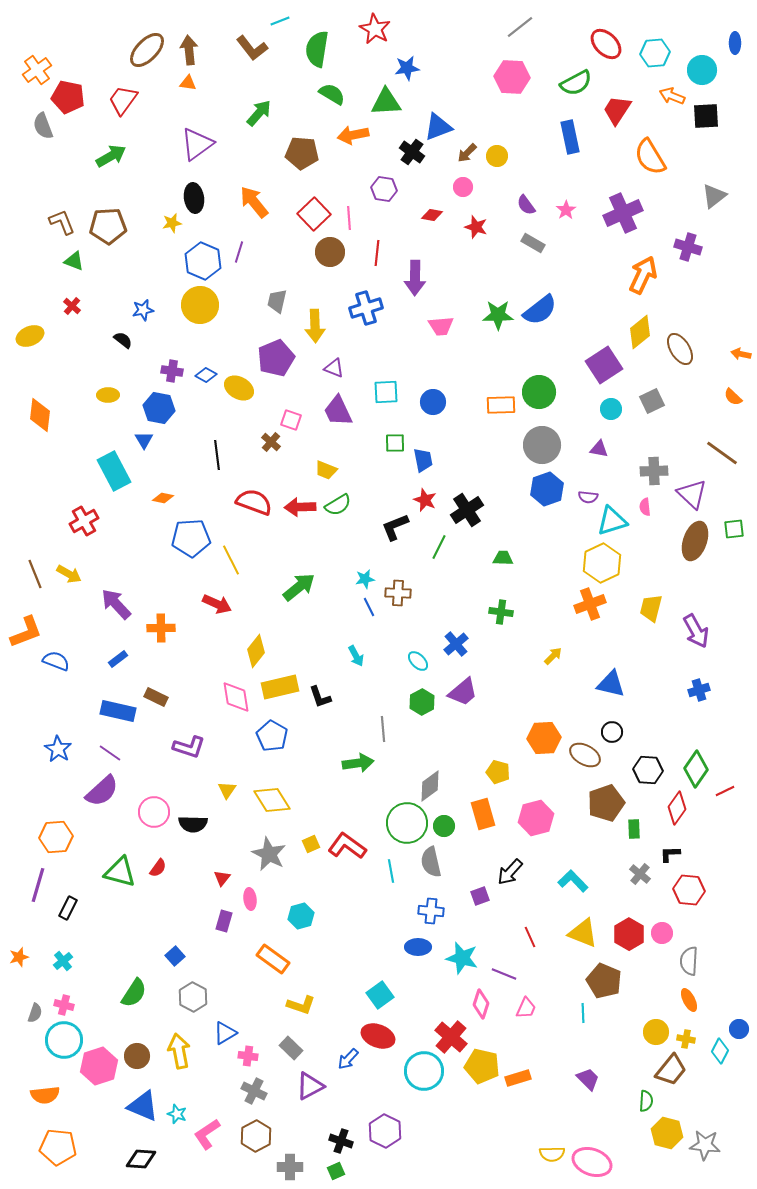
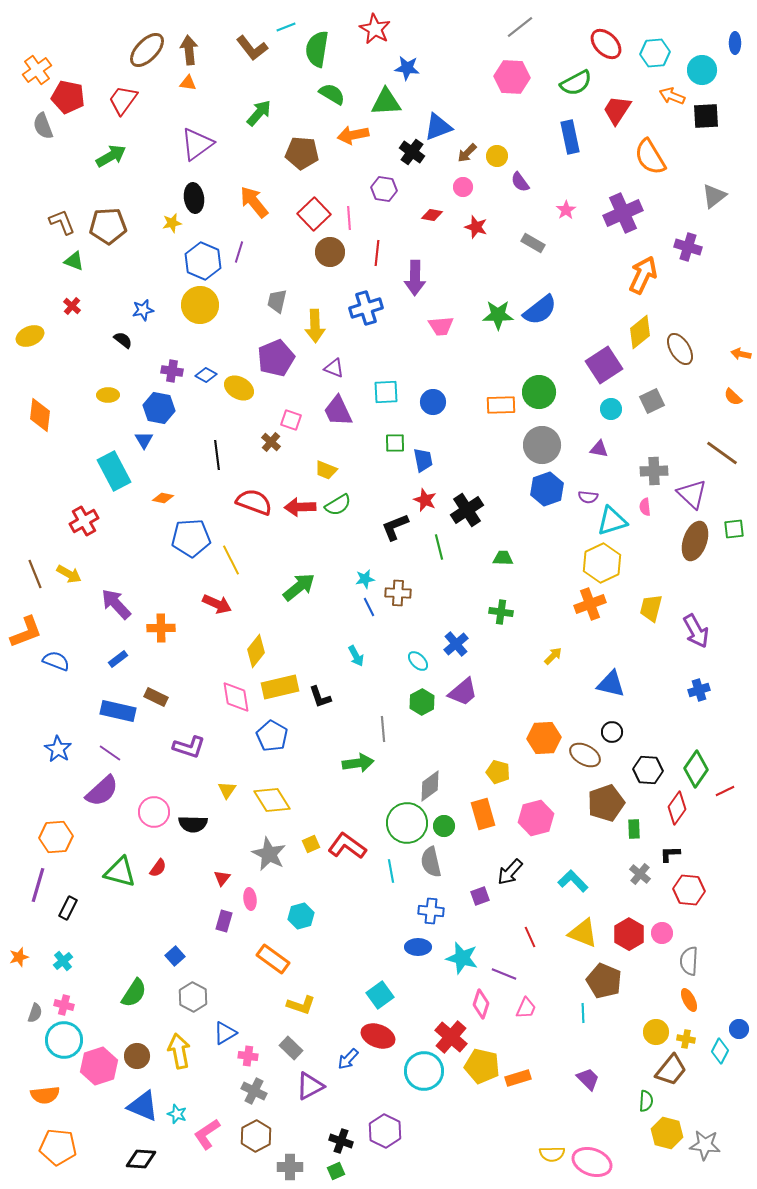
cyan line at (280, 21): moved 6 px right, 6 px down
blue star at (407, 68): rotated 15 degrees clockwise
purple semicircle at (526, 205): moved 6 px left, 23 px up
green line at (439, 547): rotated 40 degrees counterclockwise
